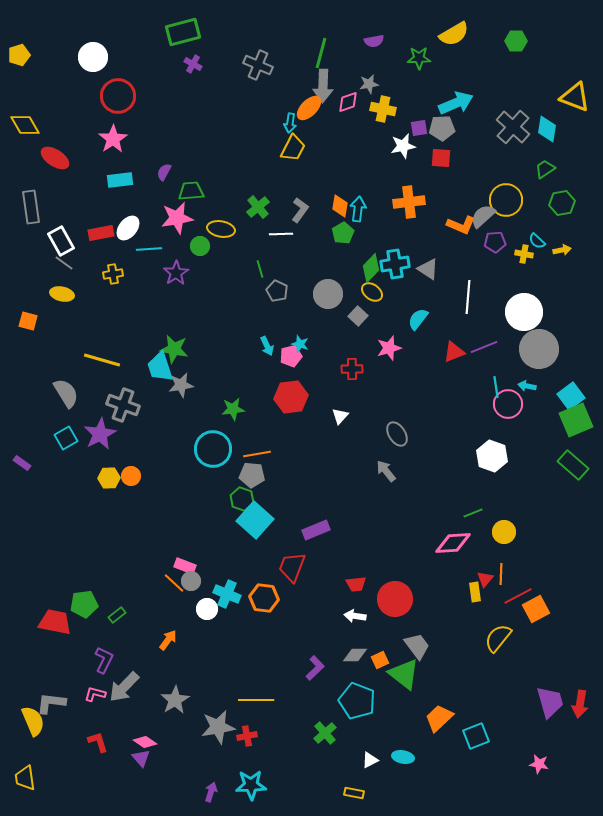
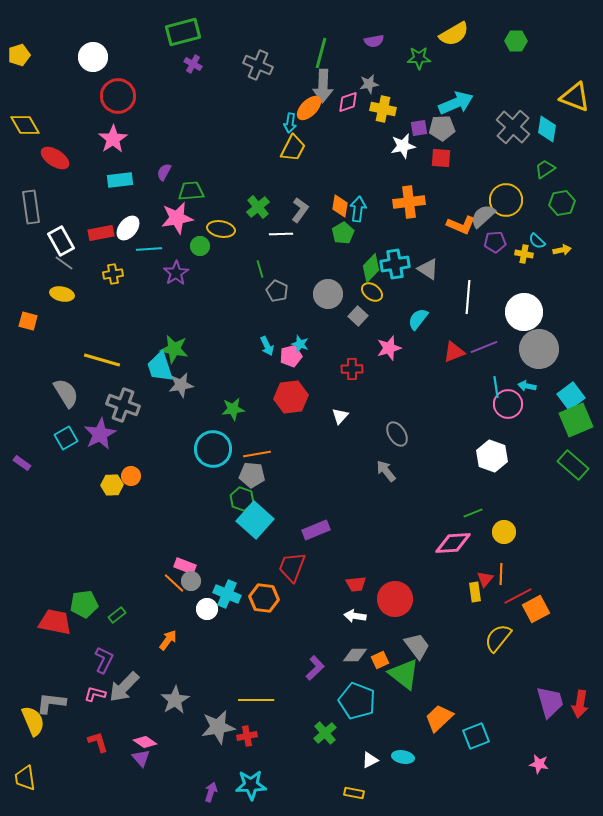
yellow hexagon at (109, 478): moved 3 px right, 7 px down
